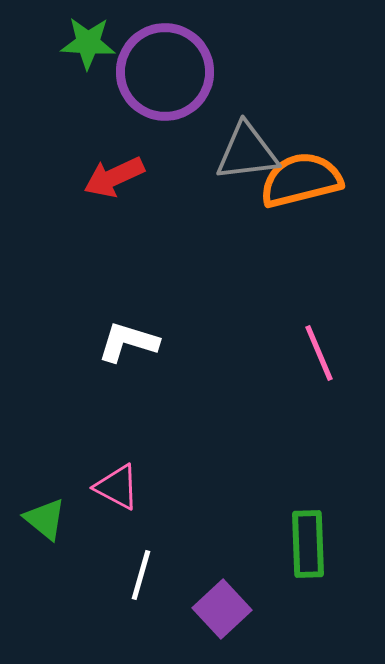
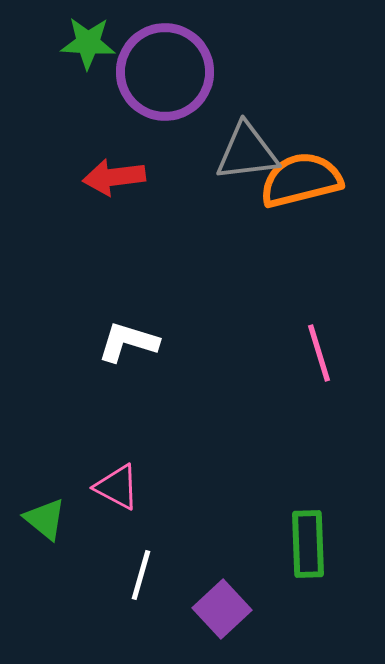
red arrow: rotated 18 degrees clockwise
pink line: rotated 6 degrees clockwise
